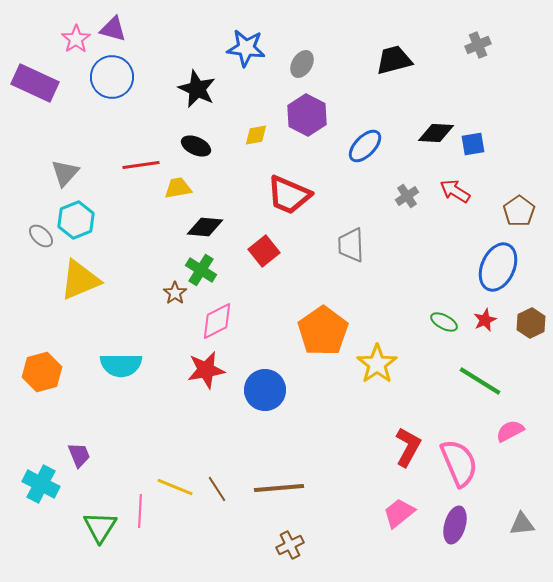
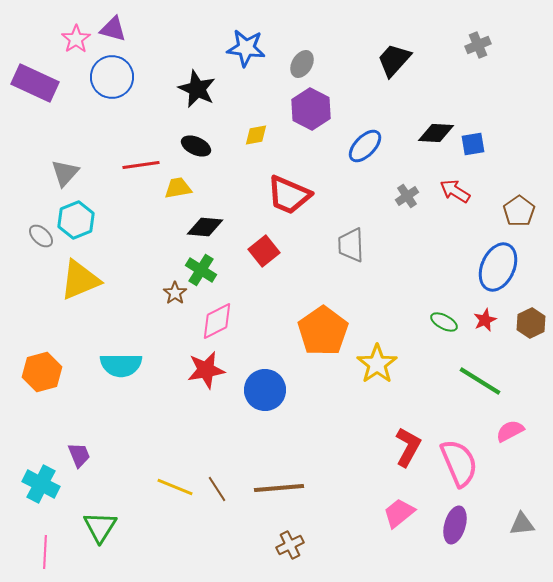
black trapezoid at (394, 60): rotated 33 degrees counterclockwise
purple hexagon at (307, 115): moved 4 px right, 6 px up
pink line at (140, 511): moved 95 px left, 41 px down
